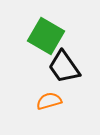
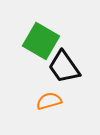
green square: moved 5 px left, 5 px down
